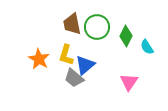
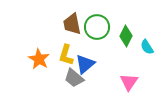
blue triangle: moved 1 px up
